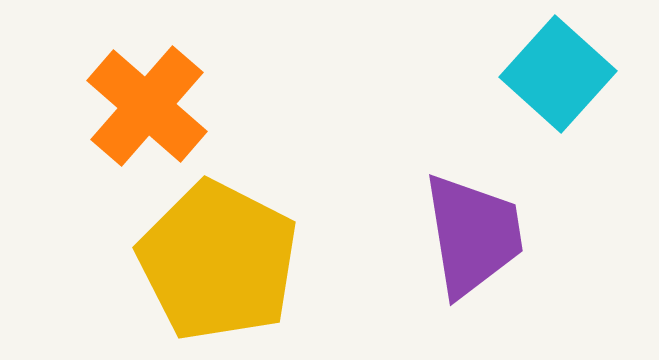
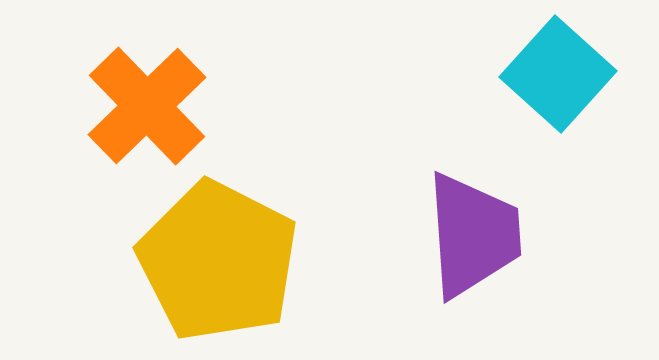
orange cross: rotated 5 degrees clockwise
purple trapezoid: rotated 5 degrees clockwise
